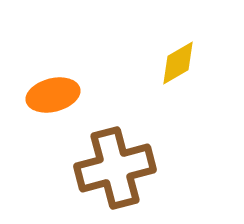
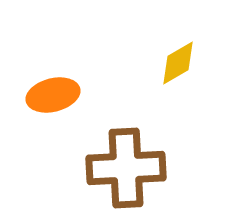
brown cross: moved 11 px right; rotated 12 degrees clockwise
